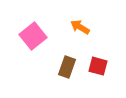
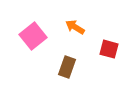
orange arrow: moved 5 px left
red square: moved 11 px right, 17 px up
